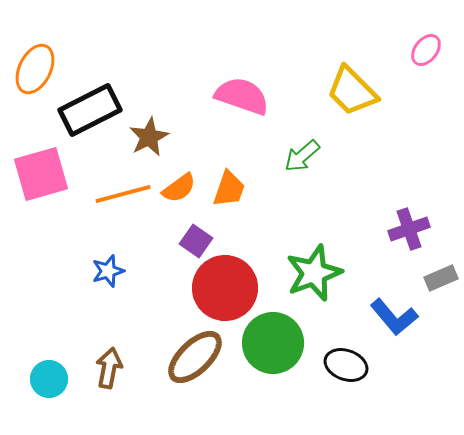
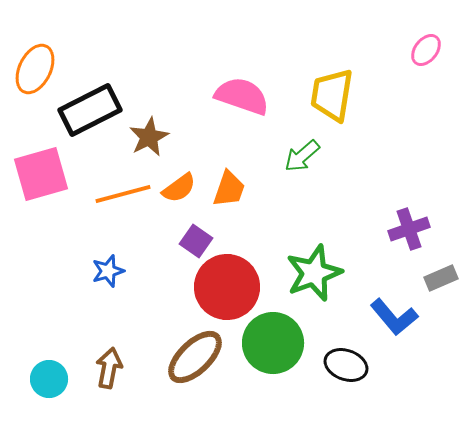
yellow trapezoid: moved 20 px left, 4 px down; rotated 54 degrees clockwise
red circle: moved 2 px right, 1 px up
